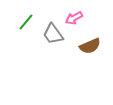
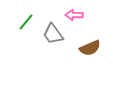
pink arrow: moved 3 px up; rotated 30 degrees clockwise
brown semicircle: moved 2 px down
